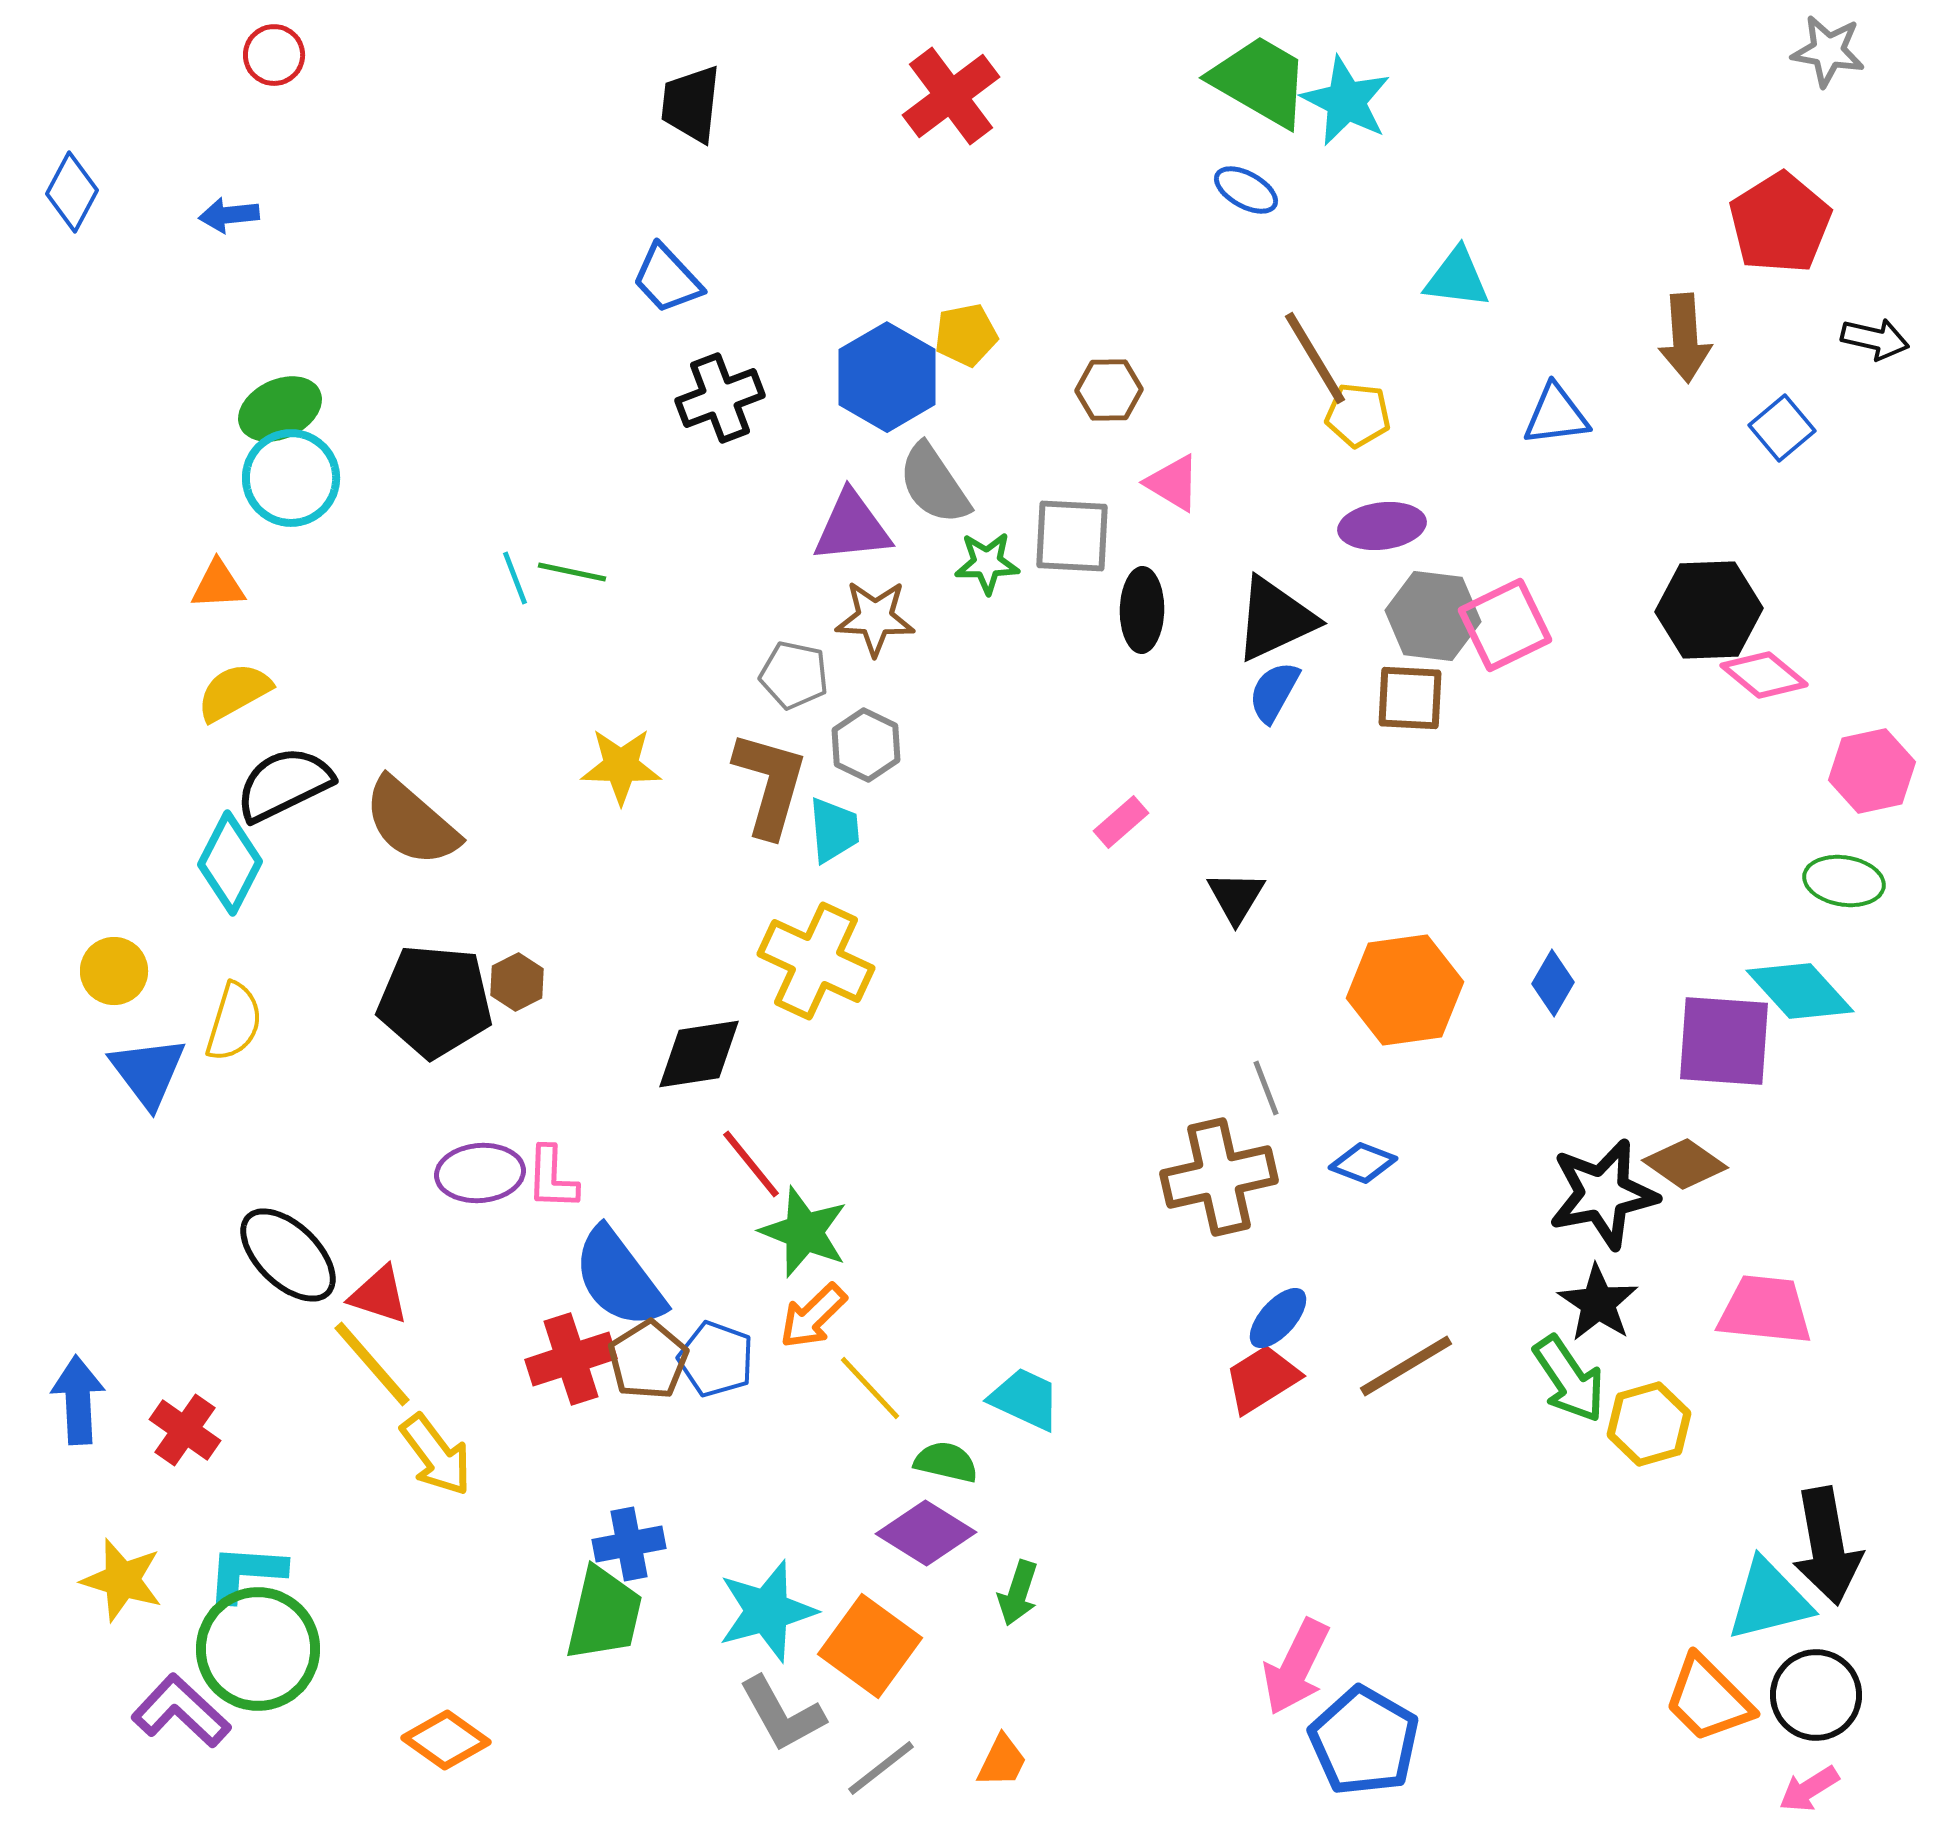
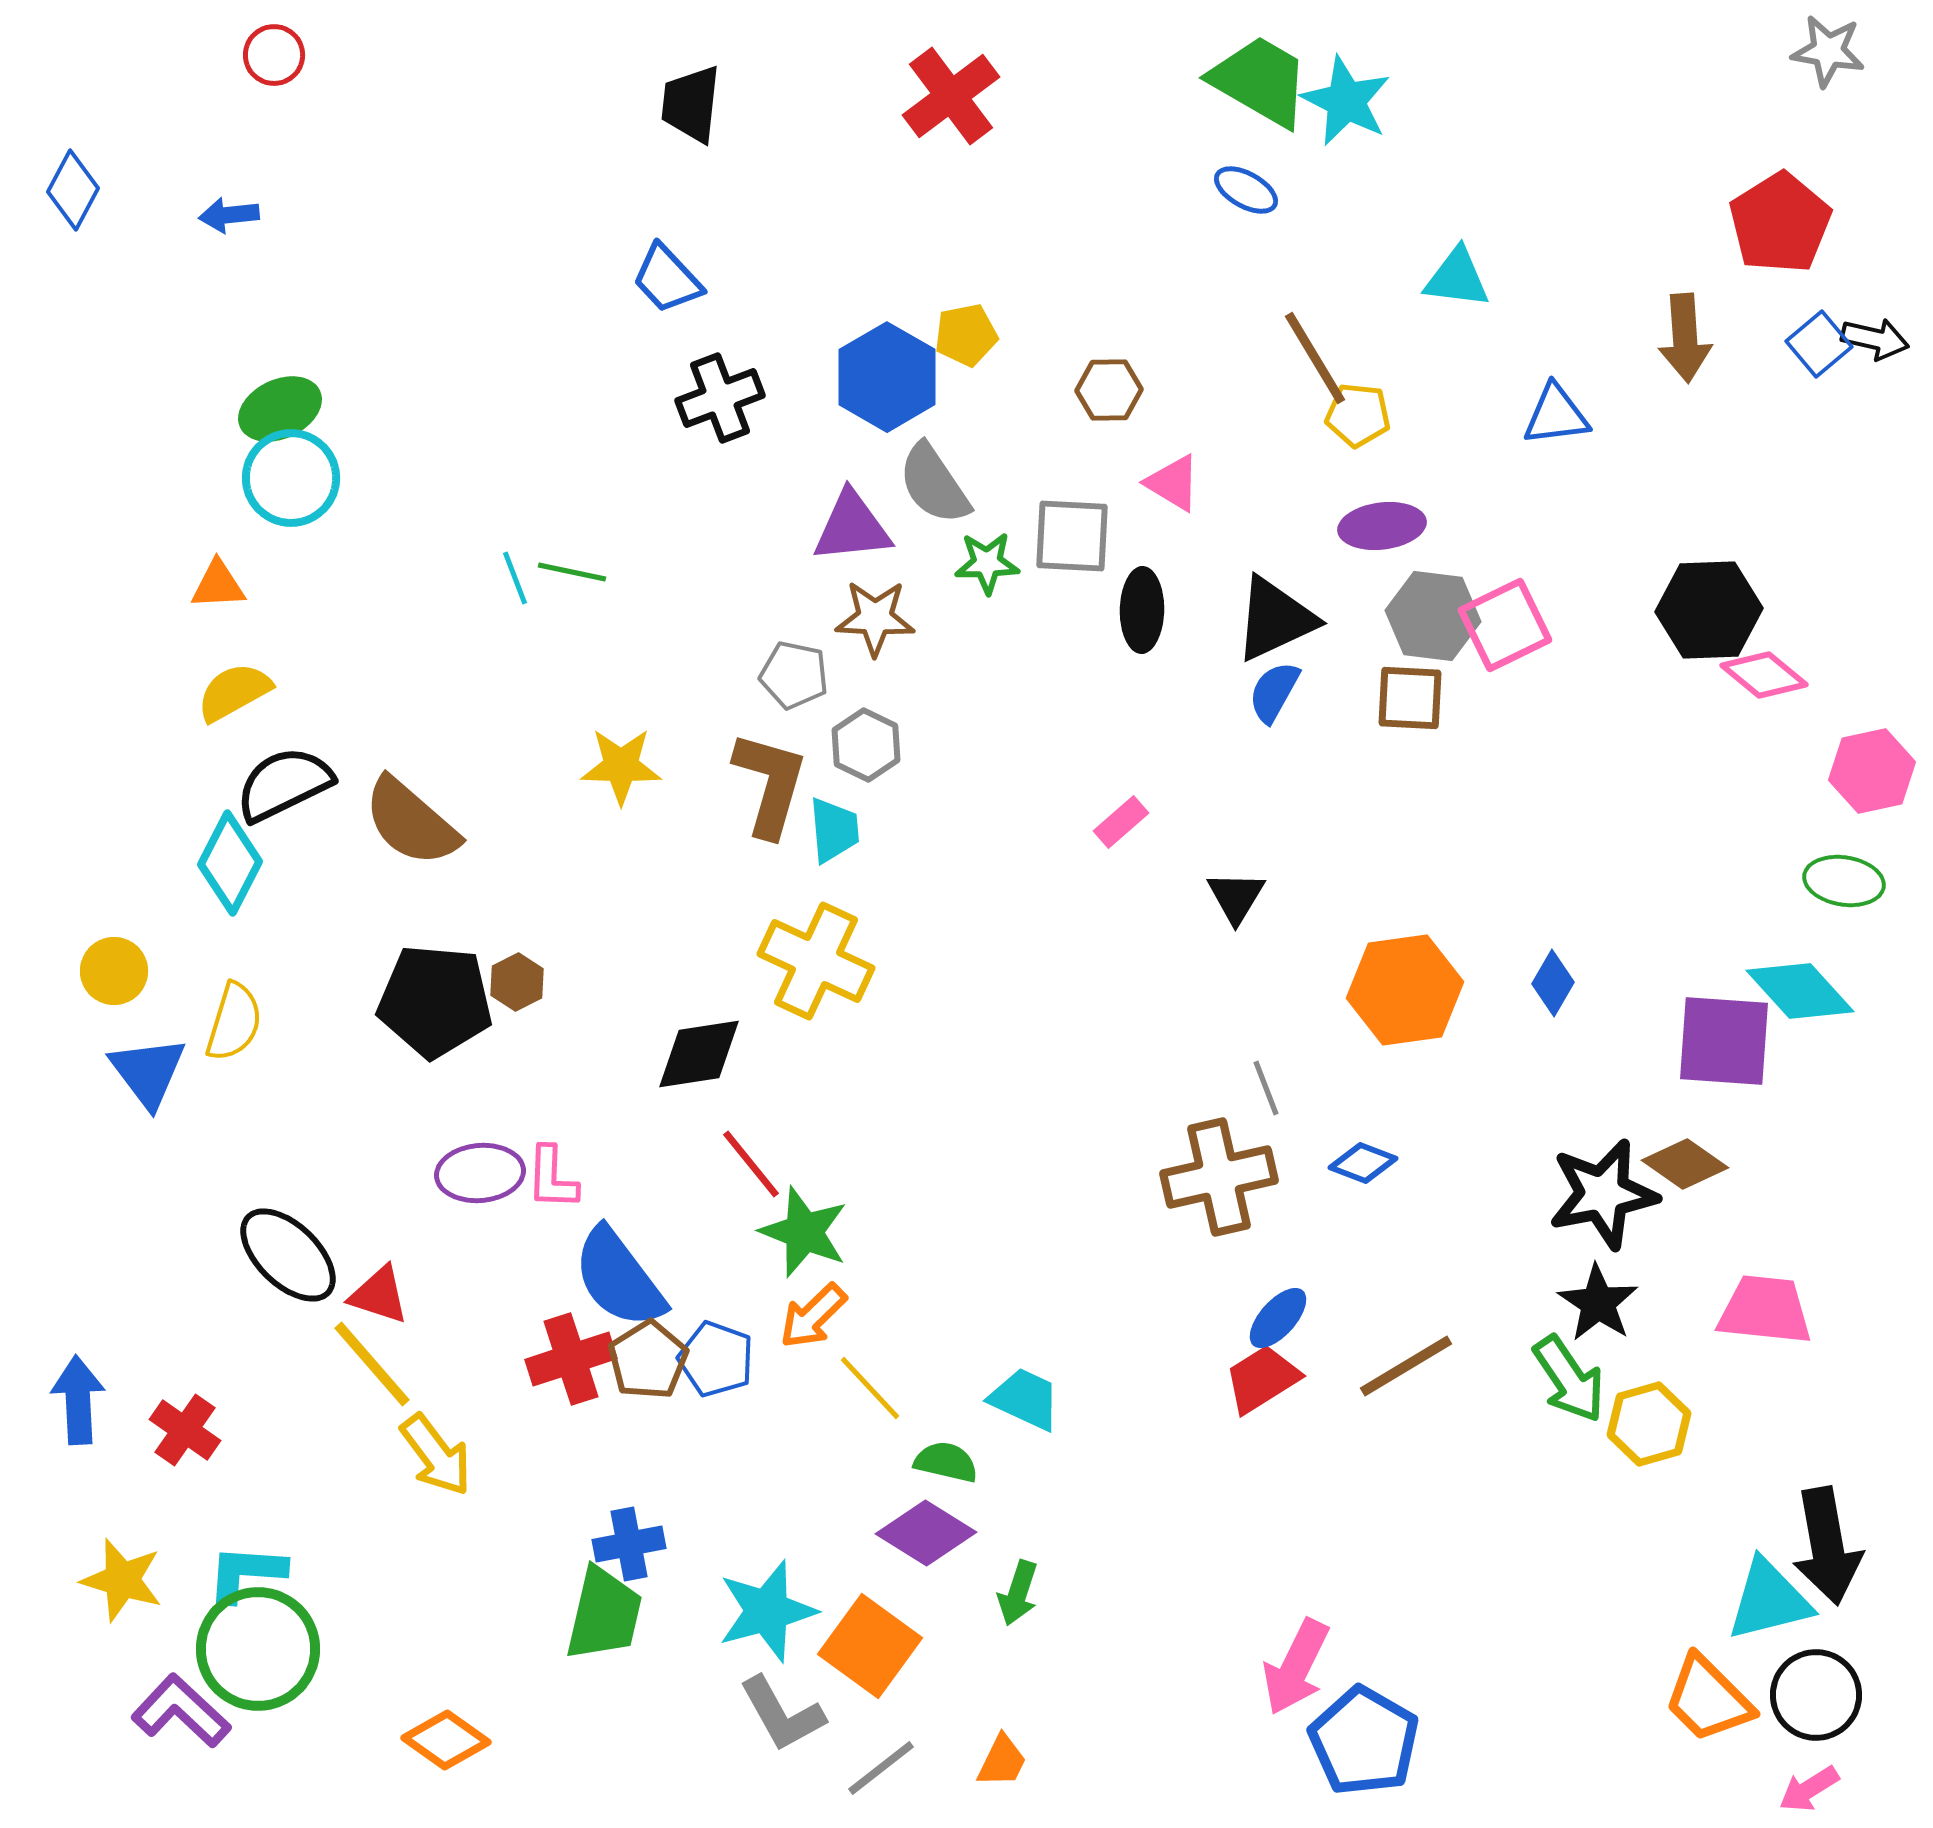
blue diamond at (72, 192): moved 1 px right, 2 px up
blue square at (1782, 428): moved 37 px right, 84 px up
